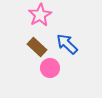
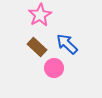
pink circle: moved 4 px right
